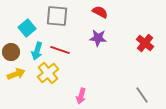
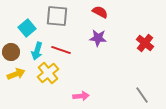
red line: moved 1 px right
pink arrow: rotated 112 degrees counterclockwise
